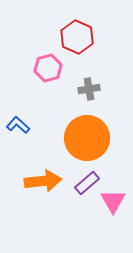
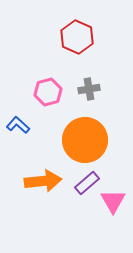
pink hexagon: moved 24 px down
orange circle: moved 2 px left, 2 px down
